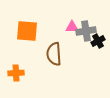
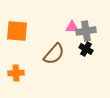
orange square: moved 10 px left
black cross: moved 12 px left, 8 px down; rotated 32 degrees counterclockwise
brown semicircle: rotated 135 degrees counterclockwise
